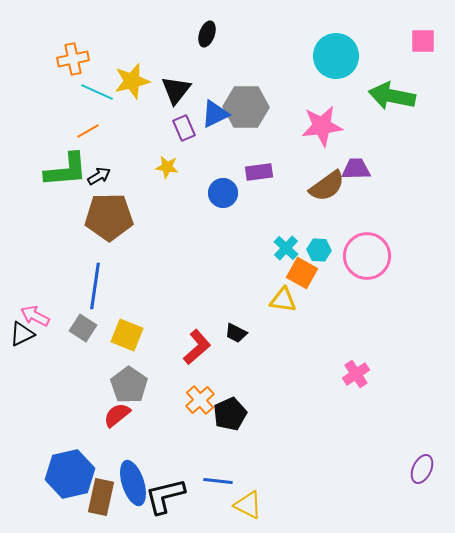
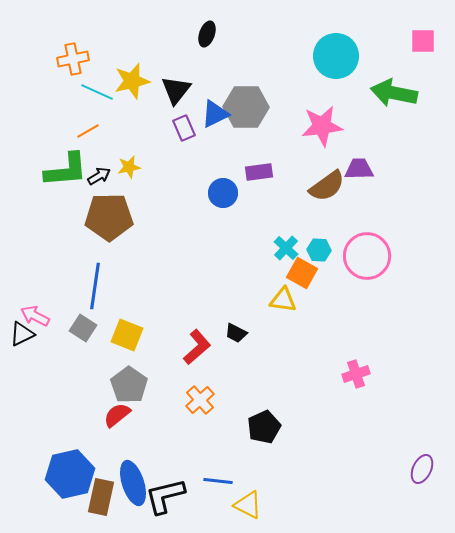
green arrow at (392, 96): moved 2 px right, 3 px up
yellow star at (167, 167): moved 38 px left; rotated 20 degrees counterclockwise
purple trapezoid at (356, 169): moved 3 px right
pink cross at (356, 374): rotated 16 degrees clockwise
black pentagon at (230, 414): moved 34 px right, 13 px down
